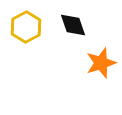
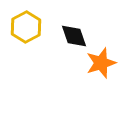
black diamond: moved 1 px right, 11 px down
